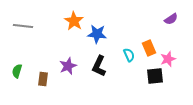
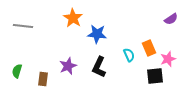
orange star: moved 1 px left, 3 px up
black L-shape: moved 1 px down
